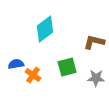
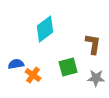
brown L-shape: moved 1 px left, 2 px down; rotated 85 degrees clockwise
green square: moved 1 px right
